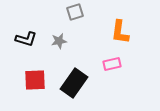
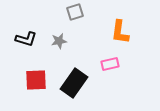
pink rectangle: moved 2 px left
red square: moved 1 px right
